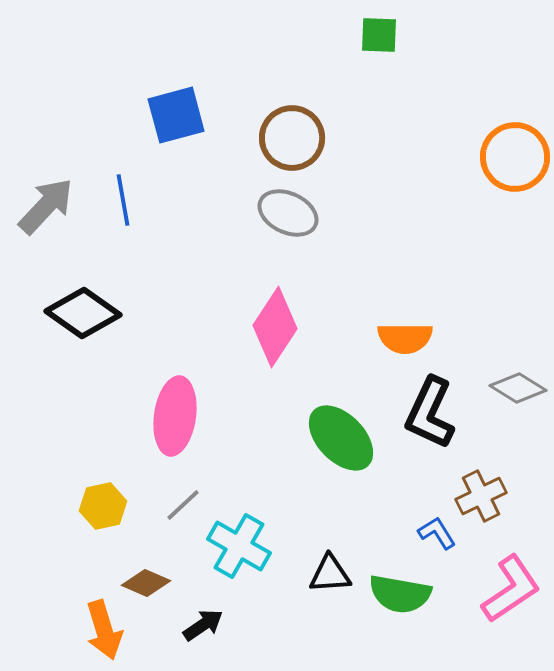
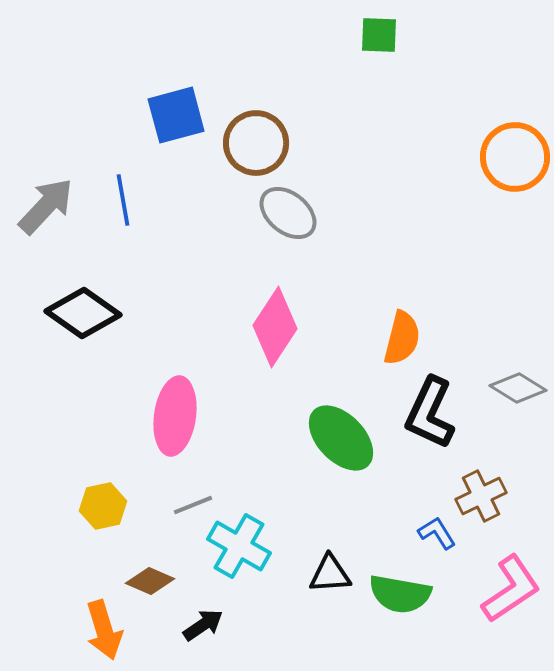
brown circle: moved 36 px left, 5 px down
gray ellipse: rotated 14 degrees clockwise
orange semicircle: moved 3 px left; rotated 76 degrees counterclockwise
gray line: moved 10 px right; rotated 21 degrees clockwise
brown diamond: moved 4 px right, 2 px up
